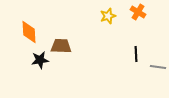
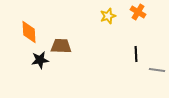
gray line: moved 1 px left, 3 px down
